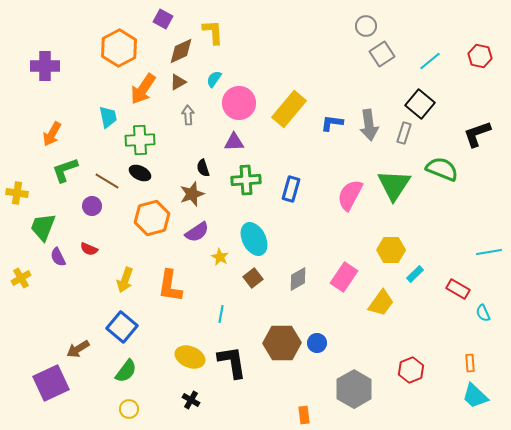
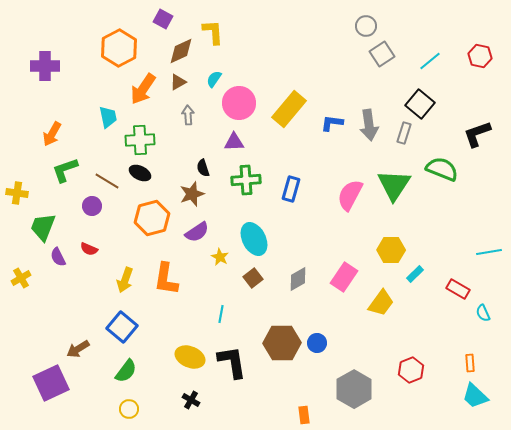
orange L-shape at (170, 286): moved 4 px left, 7 px up
